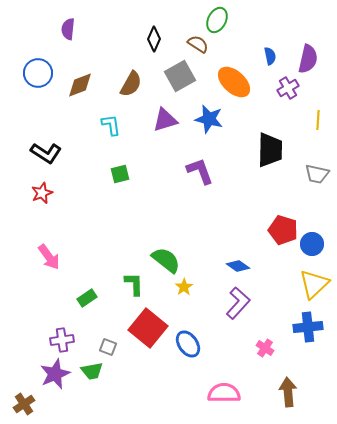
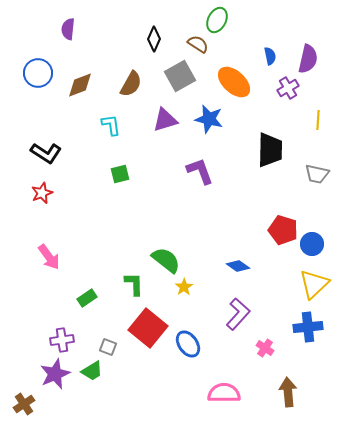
purple L-shape at (238, 303): moved 11 px down
green trapezoid at (92, 371): rotated 20 degrees counterclockwise
